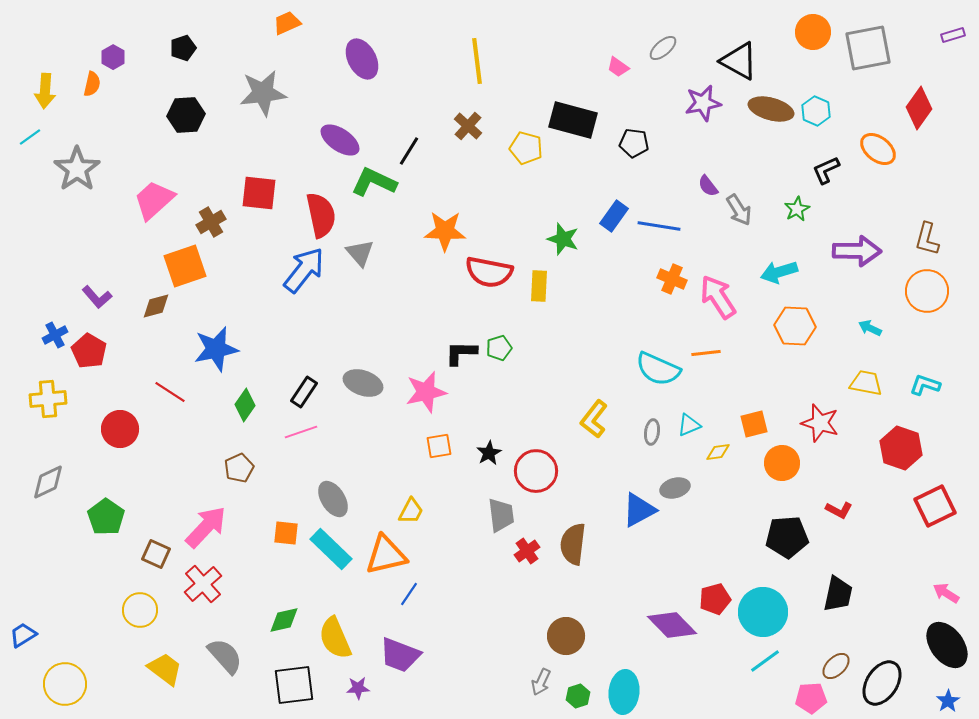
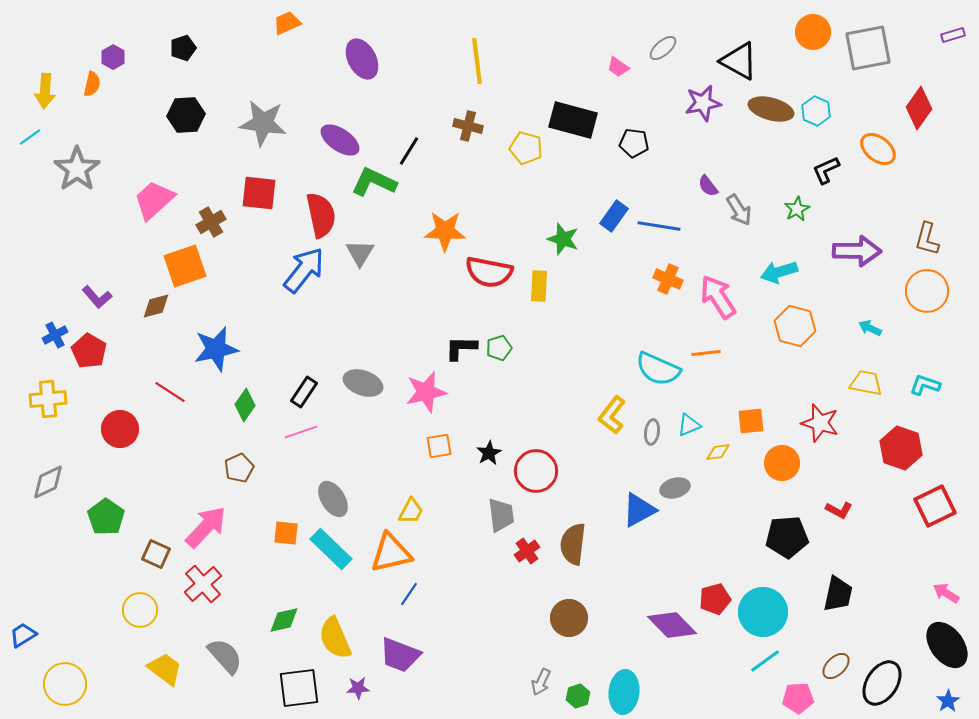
gray star at (263, 93): moved 30 px down; rotated 15 degrees clockwise
brown cross at (468, 126): rotated 28 degrees counterclockwise
gray triangle at (360, 253): rotated 12 degrees clockwise
orange cross at (672, 279): moved 4 px left
orange hexagon at (795, 326): rotated 12 degrees clockwise
black L-shape at (461, 353): moved 5 px up
yellow L-shape at (594, 419): moved 18 px right, 4 px up
orange square at (754, 424): moved 3 px left, 3 px up; rotated 8 degrees clockwise
orange triangle at (386, 555): moved 5 px right, 2 px up
brown circle at (566, 636): moved 3 px right, 18 px up
black square at (294, 685): moved 5 px right, 3 px down
pink pentagon at (811, 698): moved 13 px left
